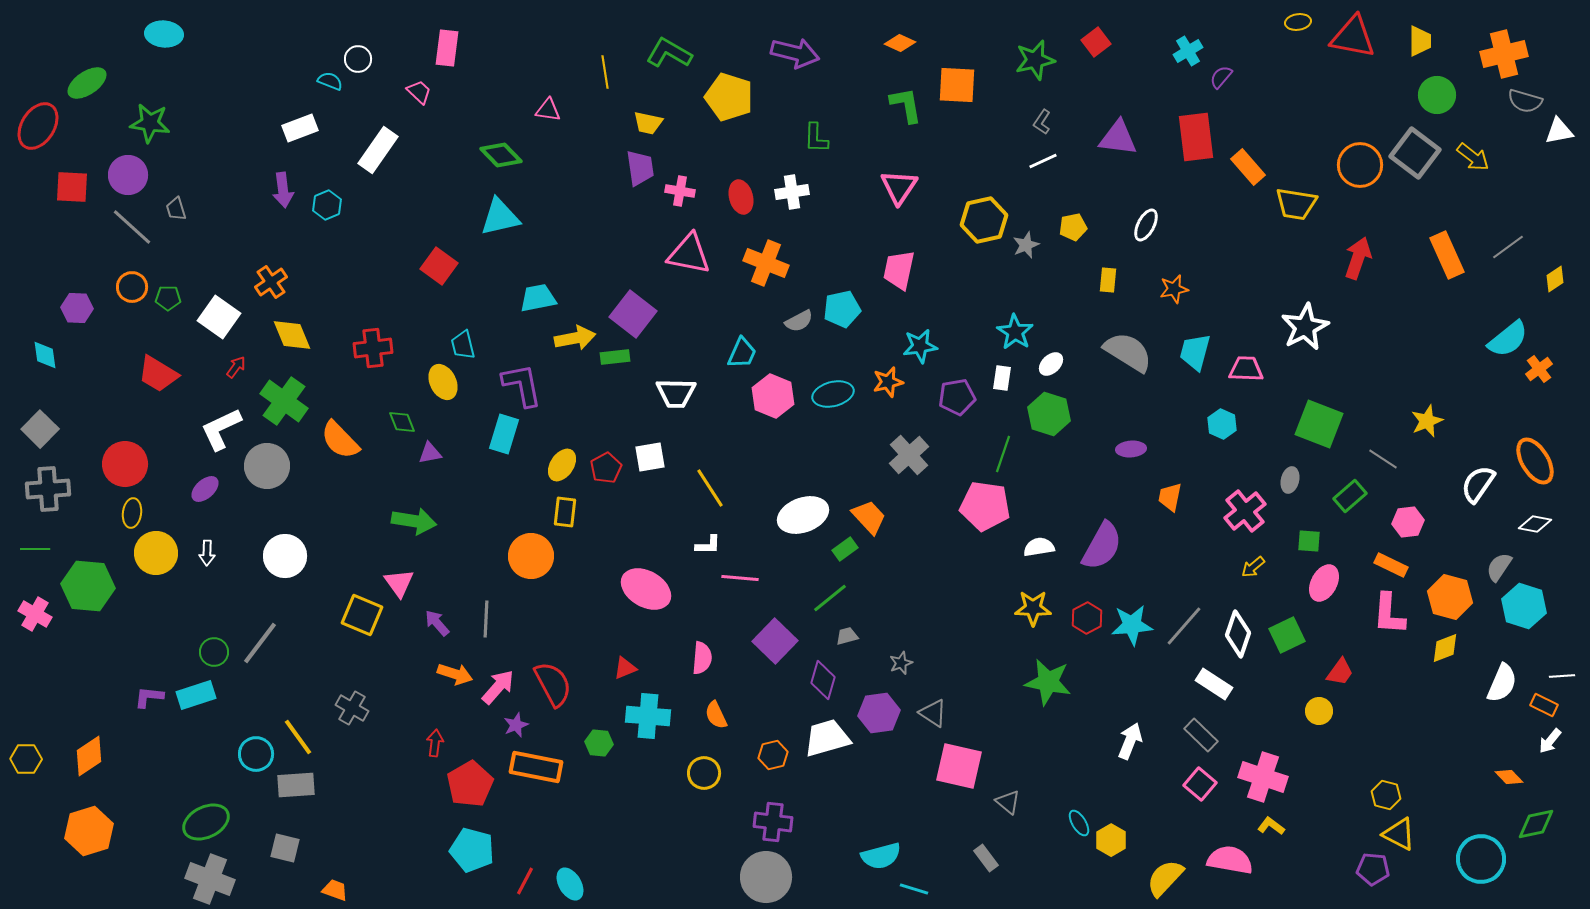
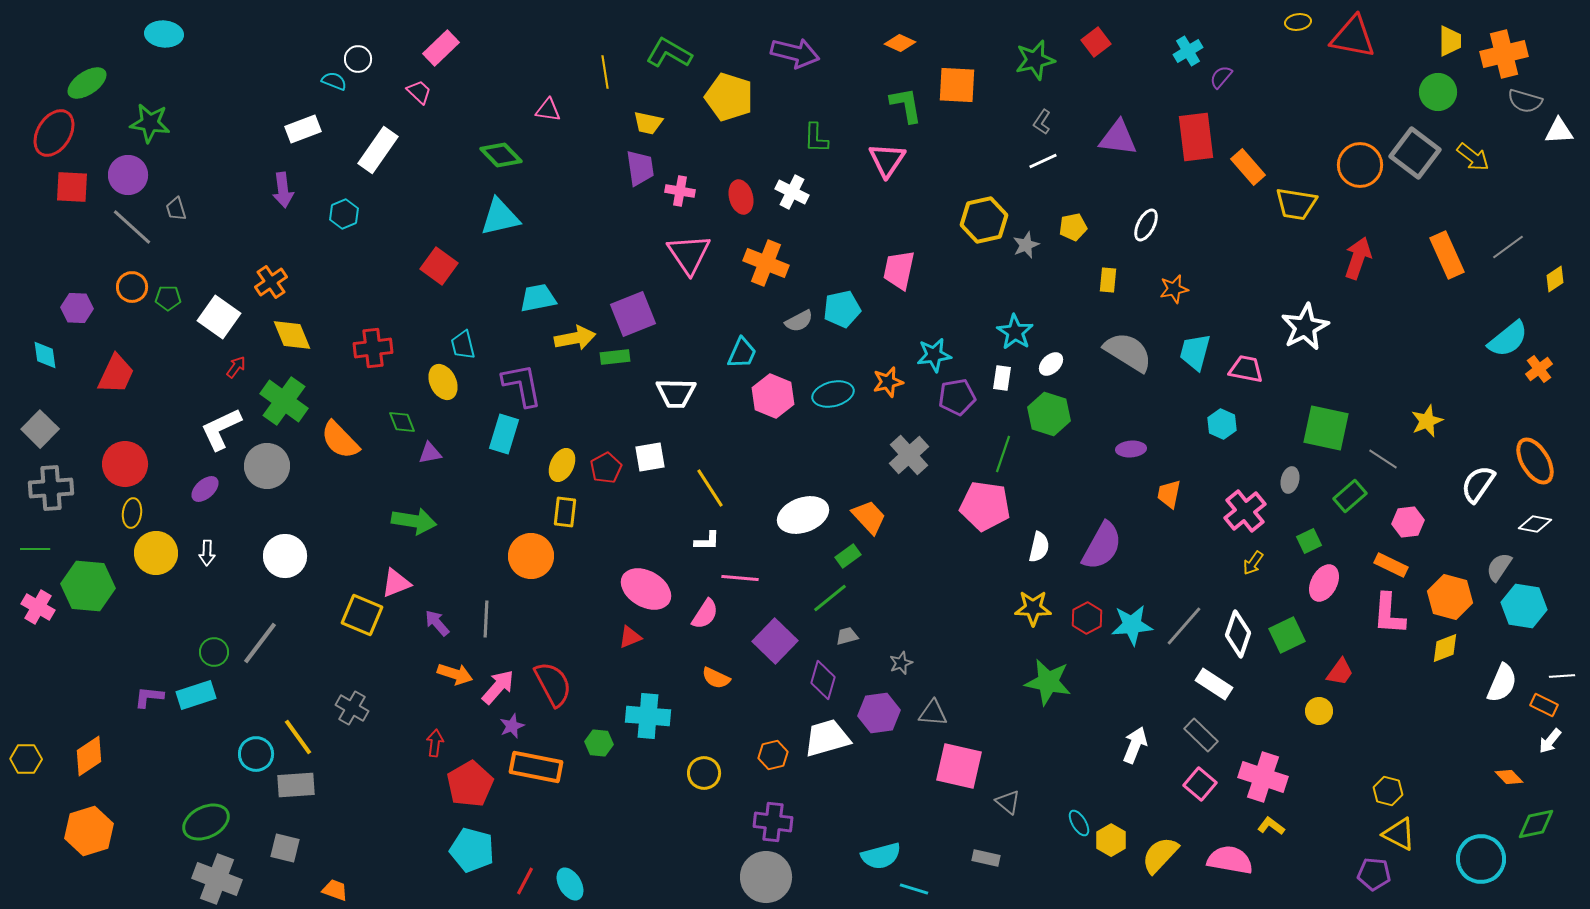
yellow trapezoid at (1420, 41): moved 30 px right
pink rectangle at (447, 48): moved 6 px left; rotated 39 degrees clockwise
cyan semicircle at (330, 81): moved 4 px right
green circle at (1437, 95): moved 1 px right, 3 px up
red ellipse at (38, 126): moved 16 px right, 7 px down
white rectangle at (300, 128): moved 3 px right, 1 px down
white triangle at (1559, 131): rotated 8 degrees clockwise
pink triangle at (899, 187): moved 12 px left, 27 px up
white cross at (792, 192): rotated 36 degrees clockwise
cyan hexagon at (327, 205): moved 17 px right, 9 px down
pink triangle at (689, 254): rotated 45 degrees clockwise
purple square at (633, 314): rotated 30 degrees clockwise
cyan star at (920, 346): moved 14 px right, 9 px down
pink trapezoid at (1246, 369): rotated 9 degrees clockwise
red trapezoid at (158, 374): moved 42 px left; rotated 96 degrees counterclockwise
green square at (1319, 424): moved 7 px right, 4 px down; rotated 9 degrees counterclockwise
yellow ellipse at (562, 465): rotated 8 degrees counterclockwise
gray cross at (48, 489): moved 3 px right, 1 px up
orange trapezoid at (1170, 497): moved 1 px left, 3 px up
green square at (1309, 541): rotated 30 degrees counterclockwise
white L-shape at (708, 545): moved 1 px left, 4 px up
white semicircle at (1039, 547): rotated 112 degrees clockwise
green rectangle at (845, 549): moved 3 px right, 7 px down
yellow arrow at (1253, 567): moved 4 px up; rotated 15 degrees counterclockwise
pink triangle at (399, 583): moved 3 px left; rotated 44 degrees clockwise
cyan hexagon at (1524, 606): rotated 9 degrees counterclockwise
pink cross at (35, 614): moved 3 px right, 7 px up
pink semicircle at (702, 658): moved 3 px right, 44 px up; rotated 28 degrees clockwise
red triangle at (625, 668): moved 5 px right, 31 px up
gray triangle at (933, 713): rotated 28 degrees counterclockwise
orange semicircle at (716, 715): moved 37 px up; rotated 40 degrees counterclockwise
purple star at (516, 725): moved 4 px left, 1 px down
white arrow at (1130, 741): moved 5 px right, 4 px down
yellow hexagon at (1386, 795): moved 2 px right, 4 px up
gray rectangle at (986, 858): rotated 40 degrees counterclockwise
purple pentagon at (1373, 869): moved 1 px right, 5 px down
yellow semicircle at (1165, 878): moved 5 px left, 23 px up
gray cross at (210, 879): moved 7 px right
